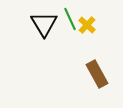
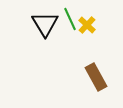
black triangle: moved 1 px right
brown rectangle: moved 1 px left, 3 px down
